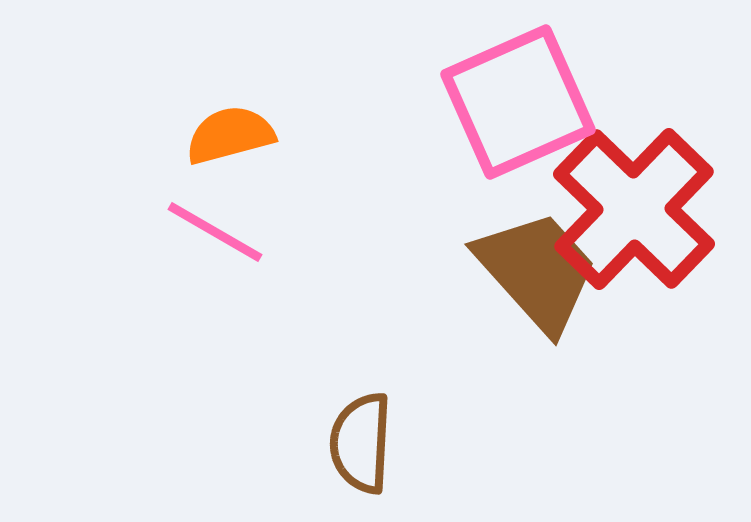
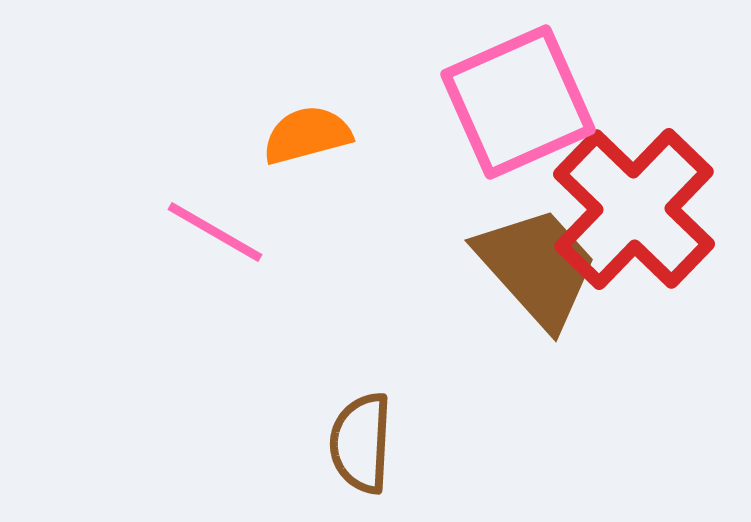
orange semicircle: moved 77 px right
brown trapezoid: moved 4 px up
